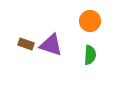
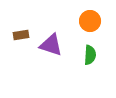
brown rectangle: moved 5 px left, 9 px up; rotated 28 degrees counterclockwise
